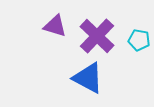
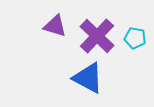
cyan pentagon: moved 4 px left, 2 px up
